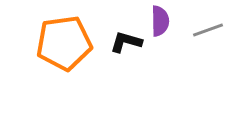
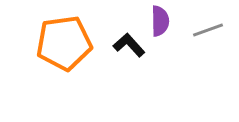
black L-shape: moved 3 px right, 3 px down; rotated 32 degrees clockwise
